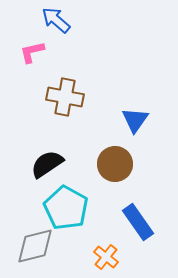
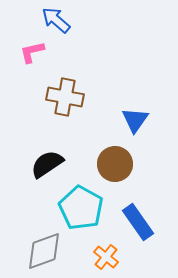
cyan pentagon: moved 15 px right
gray diamond: moved 9 px right, 5 px down; rotated 6 degrees counterclockwise
